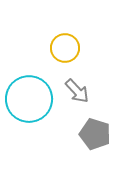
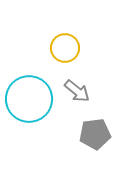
gray arrow: rotated 8 degrees counterclockwise
gray pentagon: rotated 24 degrees counterclockwise
